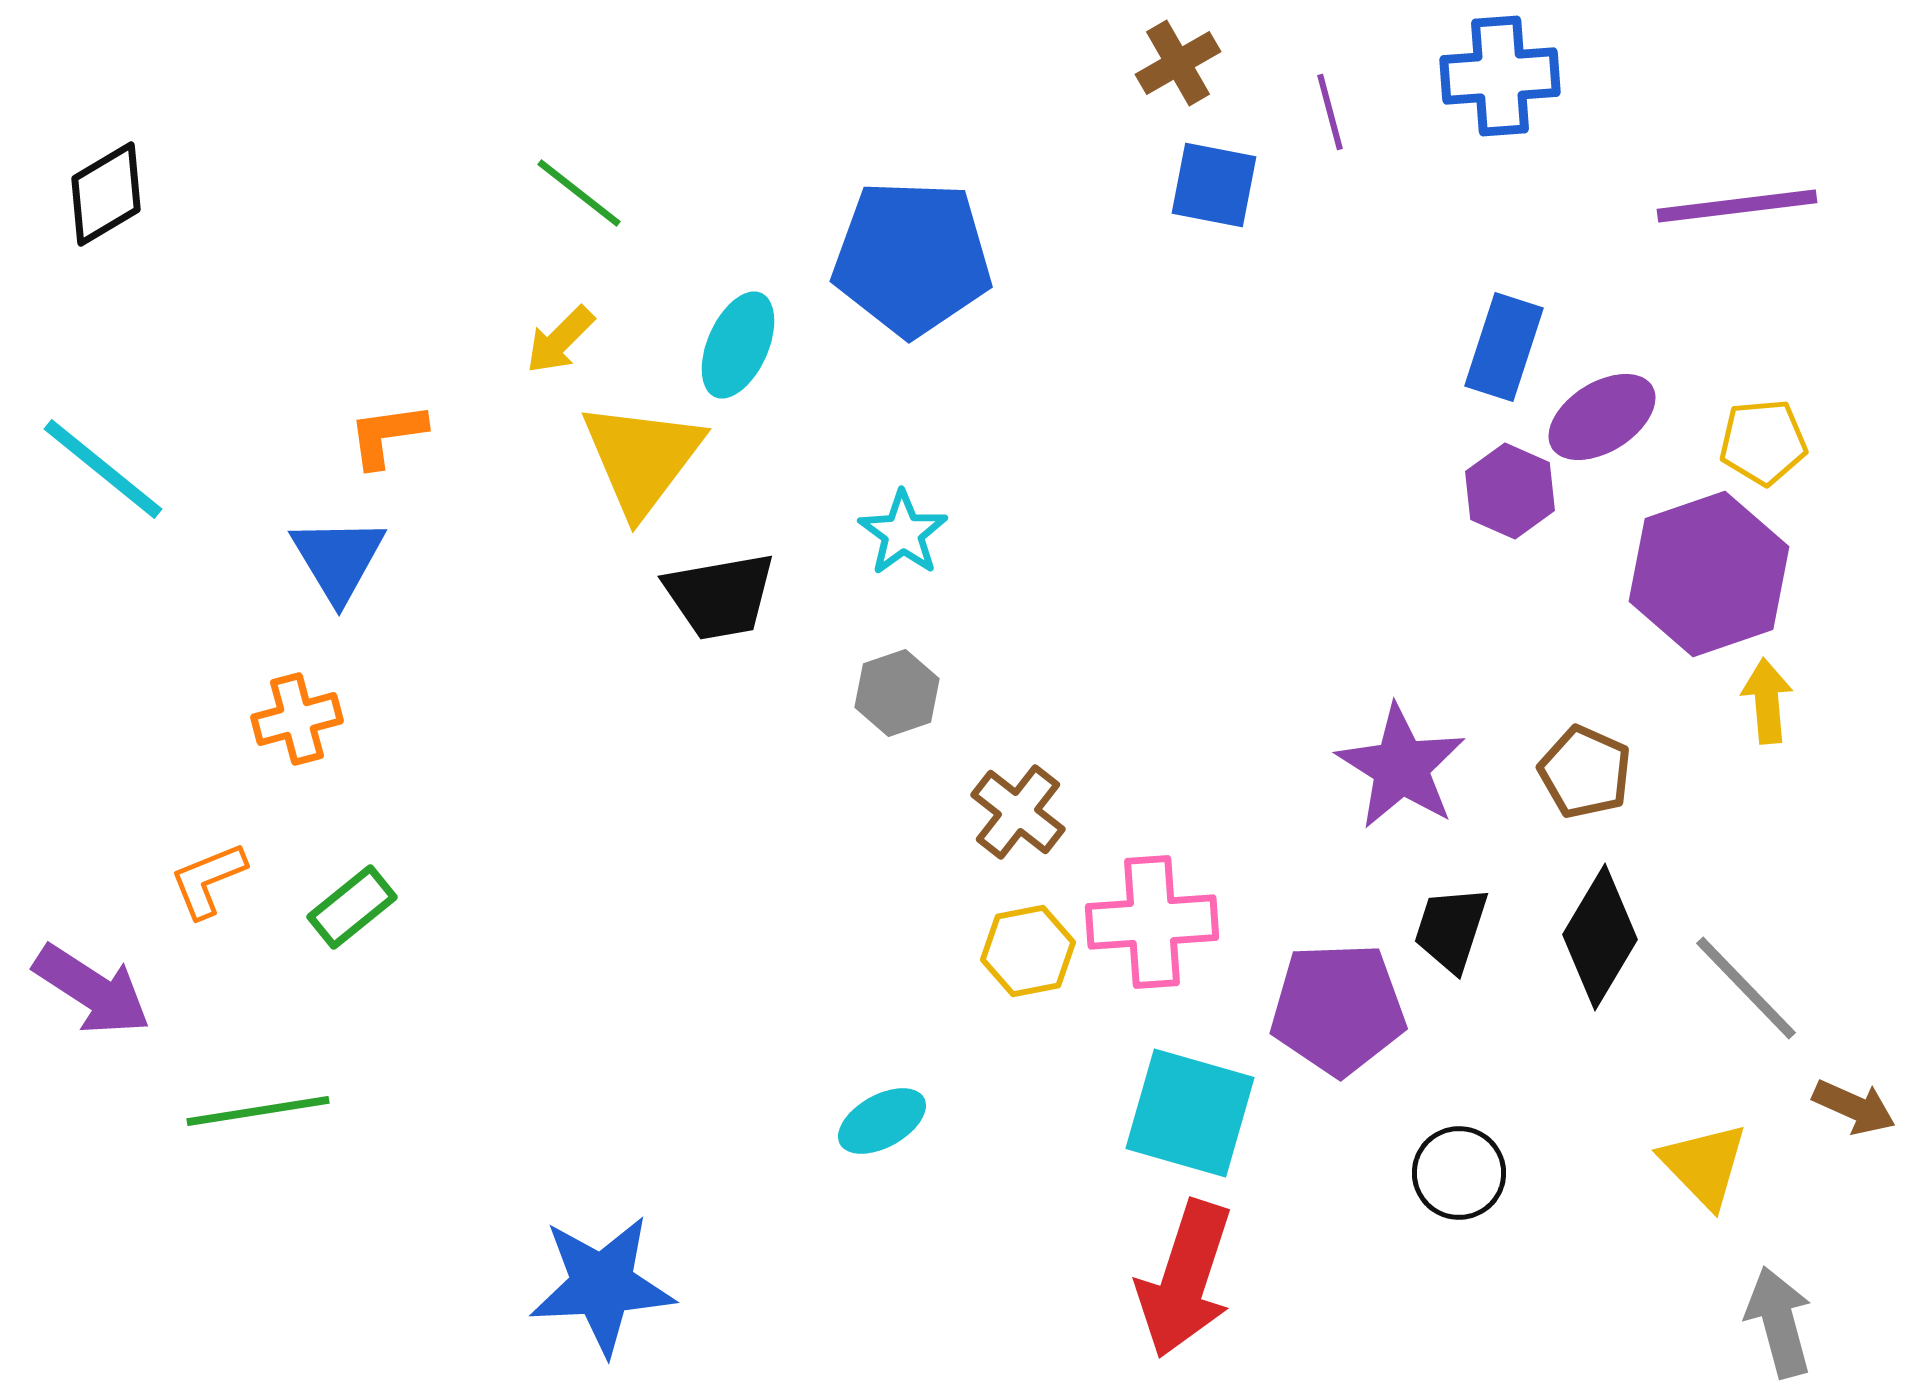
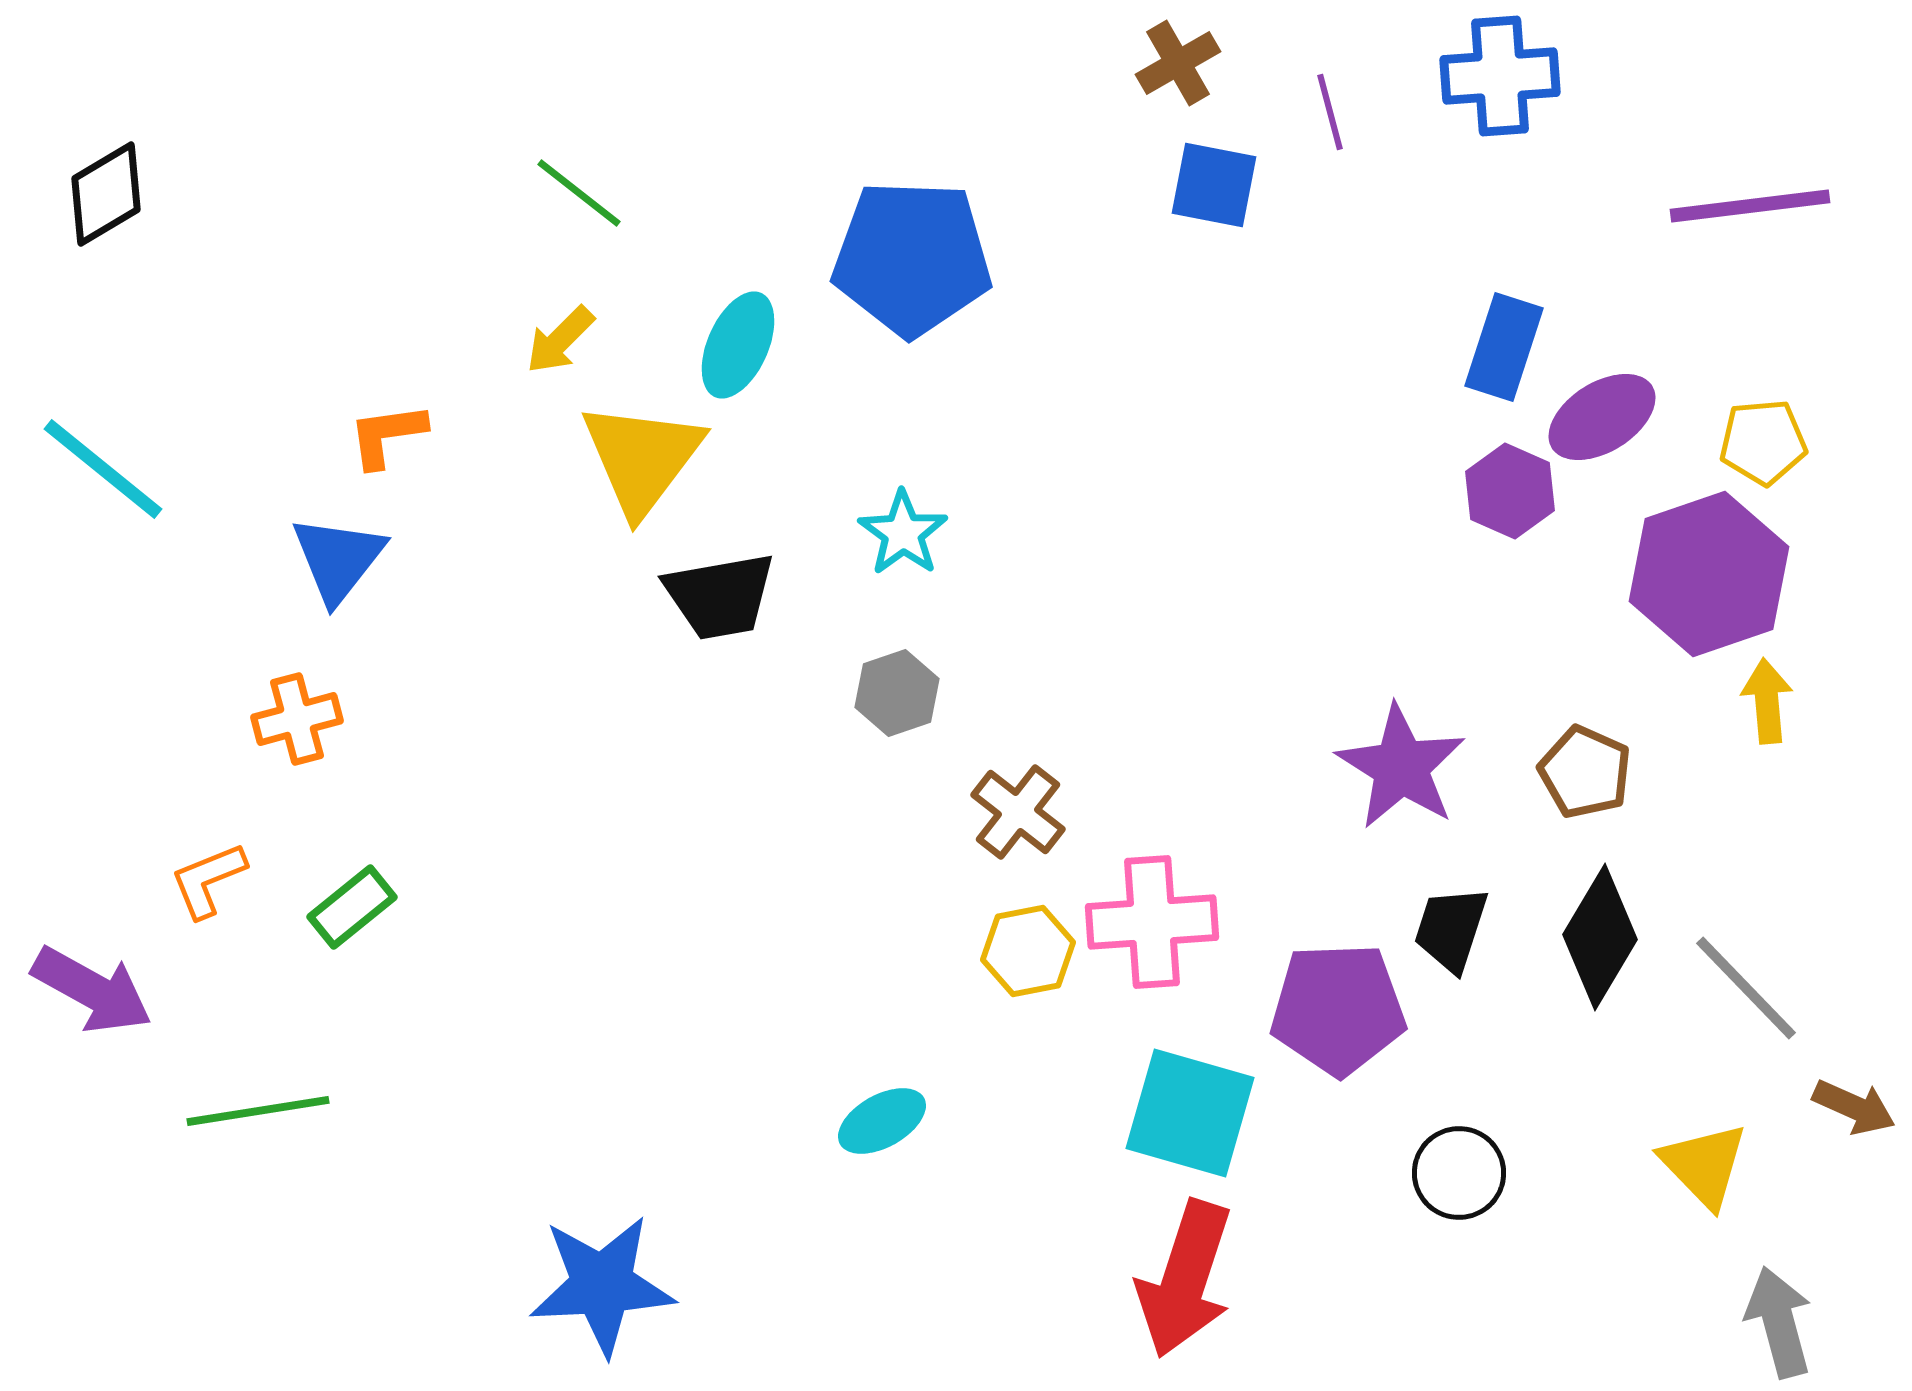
purple line at (1737, 206): moved 13 px right
blue triangle at (338, 559): rotated 9 degrees clockwise
purple arrow at (92, 990): rotated 4 degrees counterclockwise
